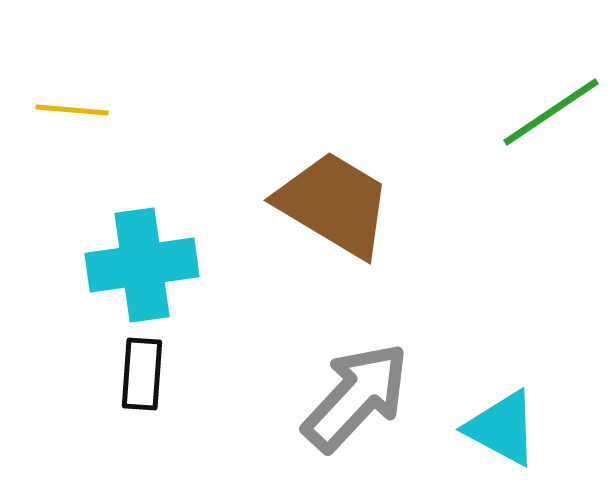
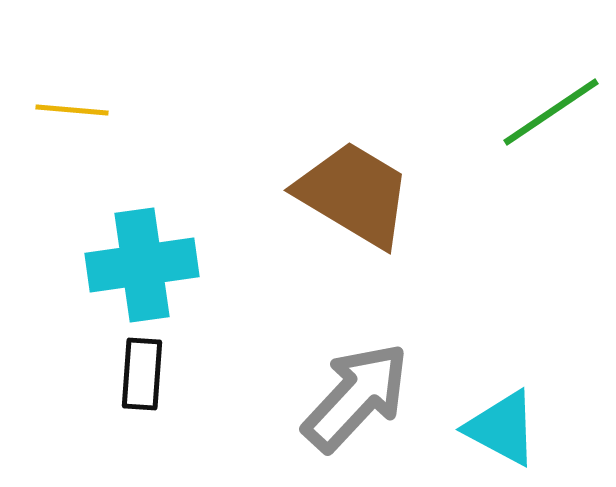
brown trapezoid: moved 20 px right, 10 px up
